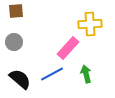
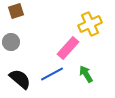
brown square: rotated 14 degrees counterclockwise
yellow cross: rotated 20 degrees counterclockwise
gray circle: moved 3 px left
green arrow: rotated 18 degrees counterclockwise
